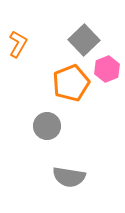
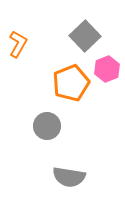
gray square: moved 1 px right, 4 px up
